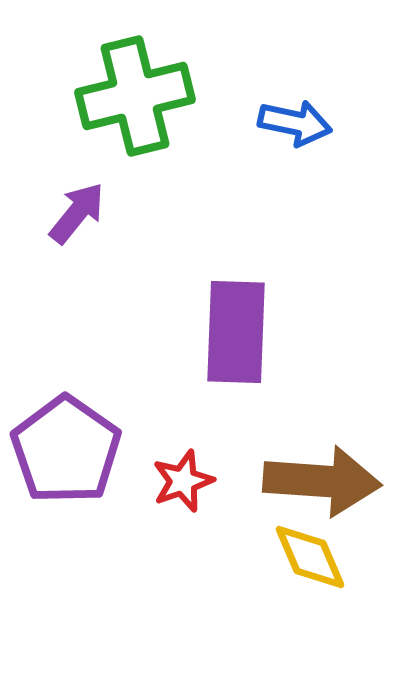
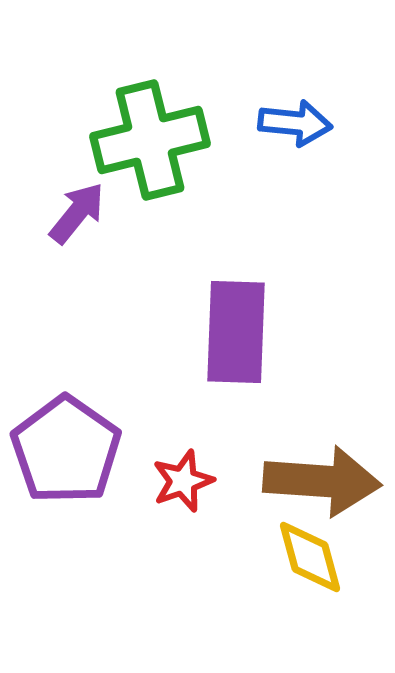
green cross: moved 15 px right, 44 px down
blue arrow: rotated 6 degrees counterclockwise
yellow diamond: rotated 8 degrees clockwise
